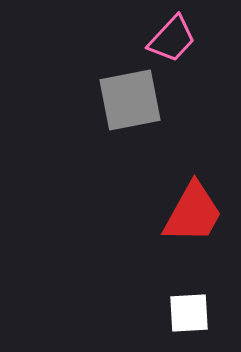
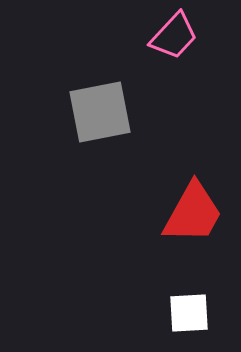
pink trapezoid: moved 2 px right, 3 px up
gray square: moved 30 px left, 12 px down
